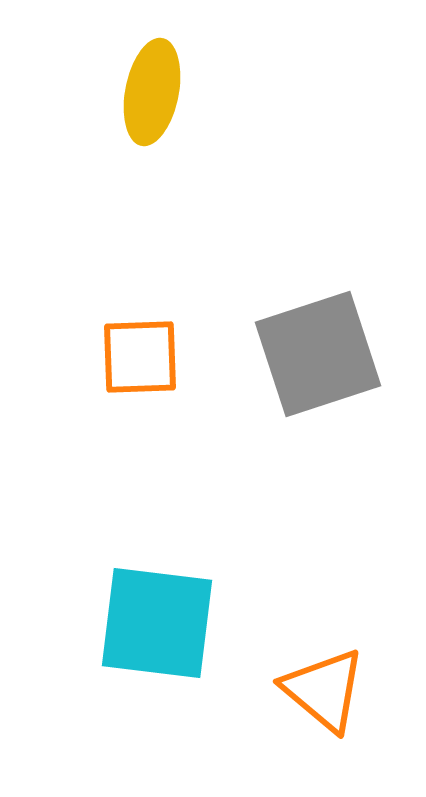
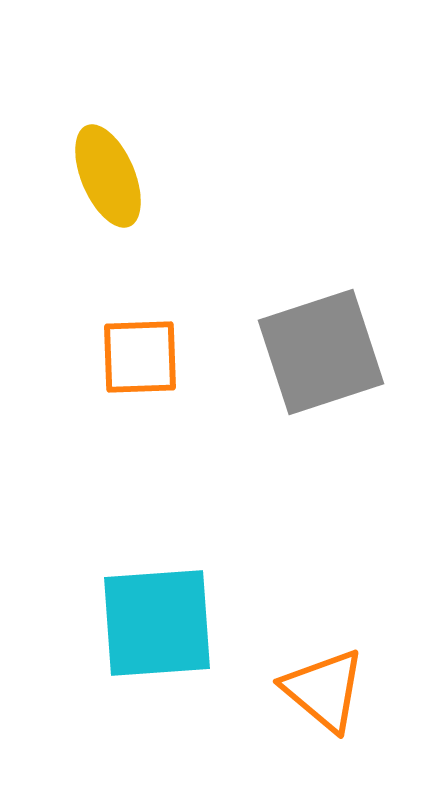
yellow ellipse: moved 44 px left, 84 px down; rotated 34 degrees counterclockwise
gray square: moved 3 px right, 2 px up
cyan square: rotated 11 degrees counterclockwise
